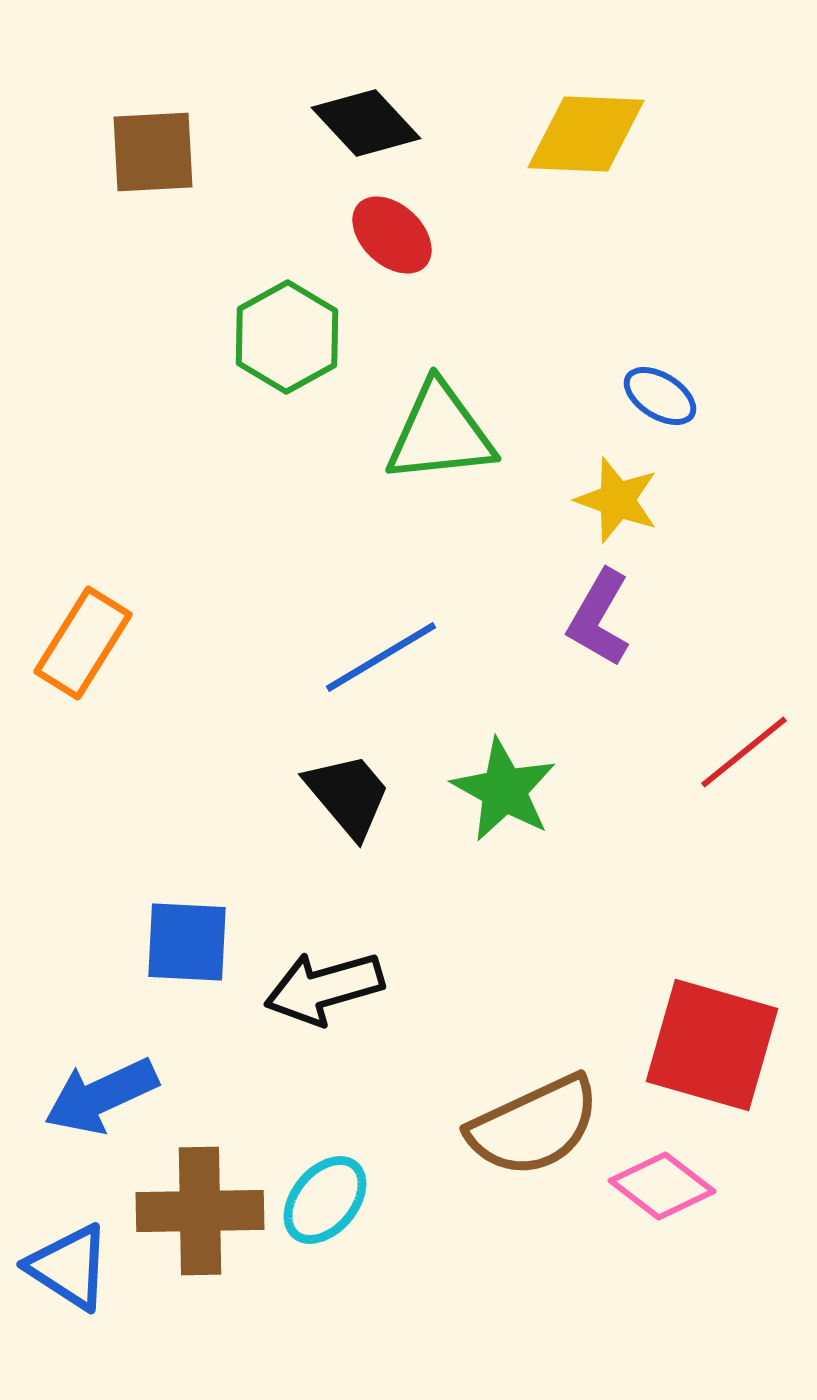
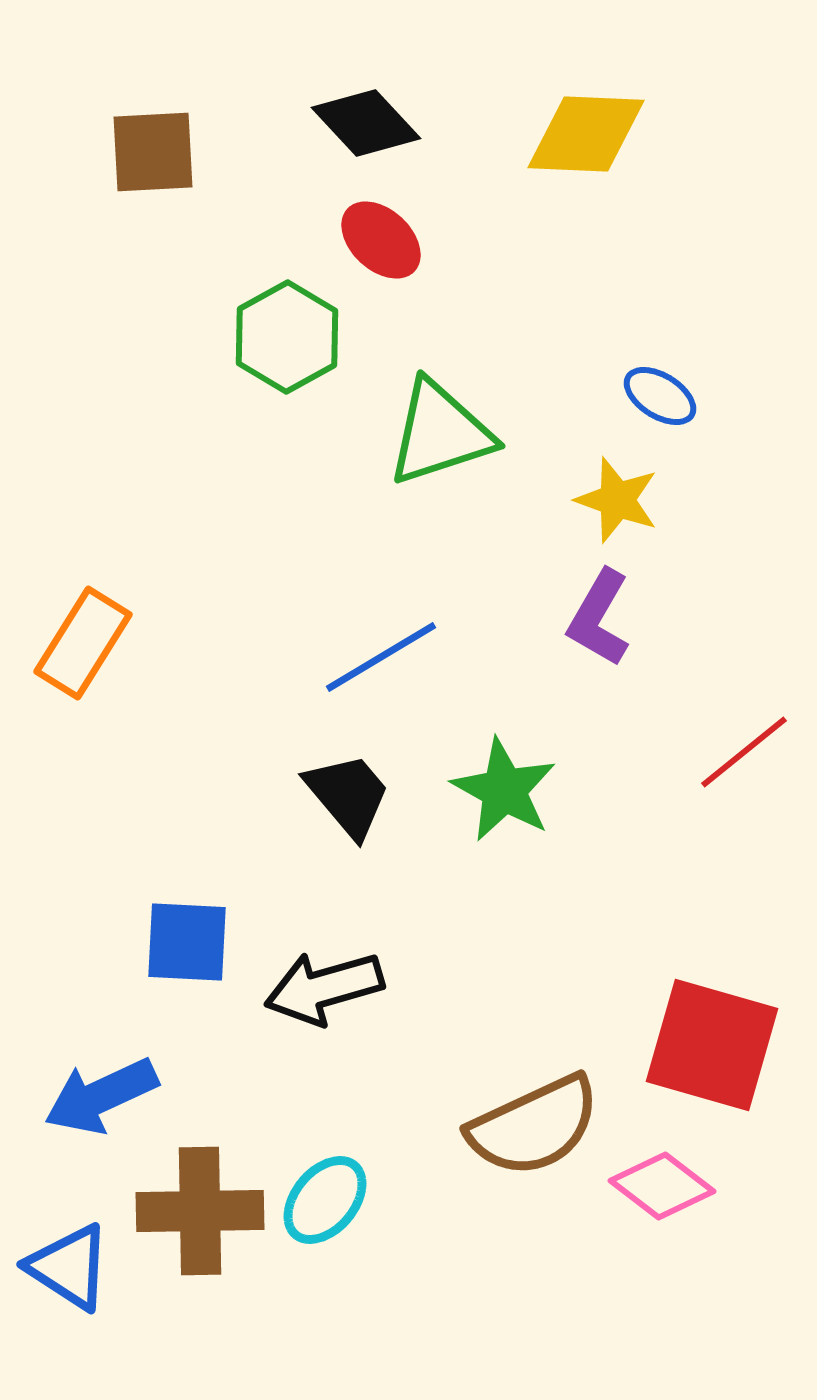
red ellipse: moved 11 px left, 5 px down
green triangle: rotated 12 degrees counterclockwise
